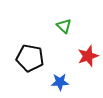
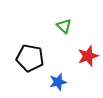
blue star: moved 2 px left; rotated 12 degrees counterclockwise
